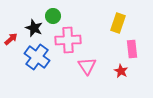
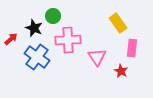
yellow rectangle: rotated 54 degrees counterclockwise
pink rectangle: moved 1 px up; rotated 12 degrees clockwise
pink triangle: moved 10 px right, 9 px up
